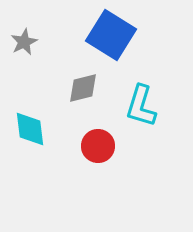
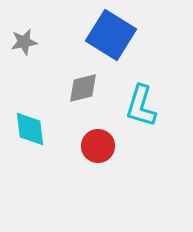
gray star: rotated 16 degrees clockwise
